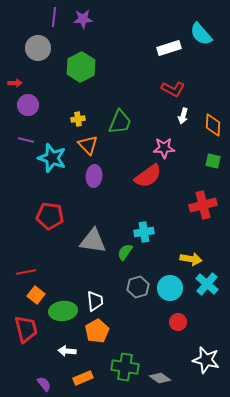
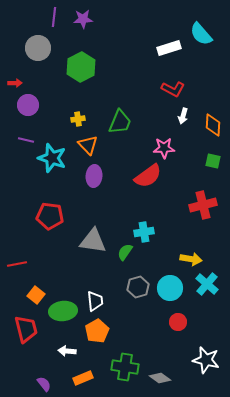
red line at (26, 272): moved 9 px left, 8 px up
